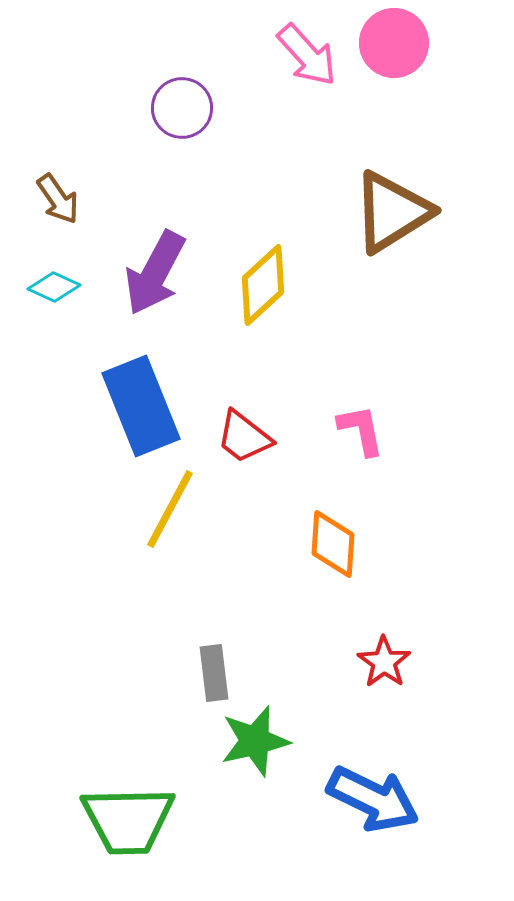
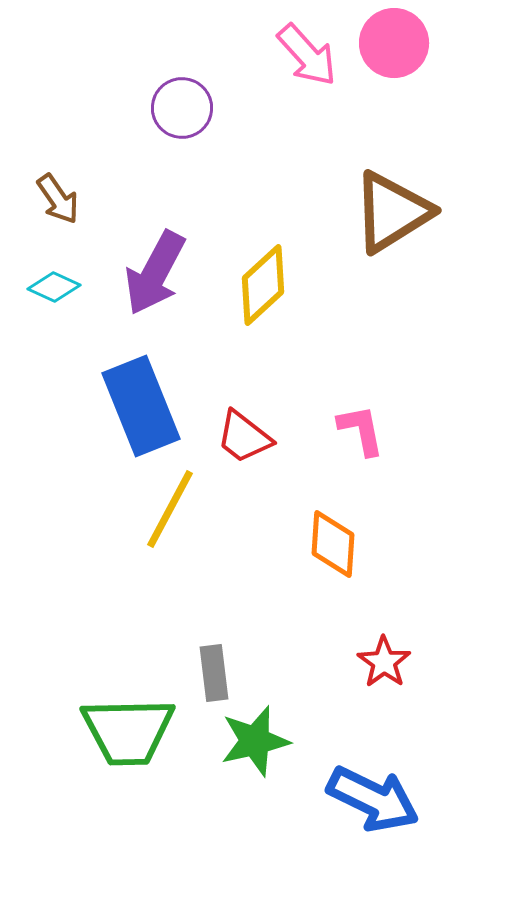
green trapezoid: moved 89 px up
